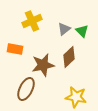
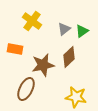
yellow cross: rotated 30 degrees counterclockwise
green triangle: rotated 40 degrees clockwise
